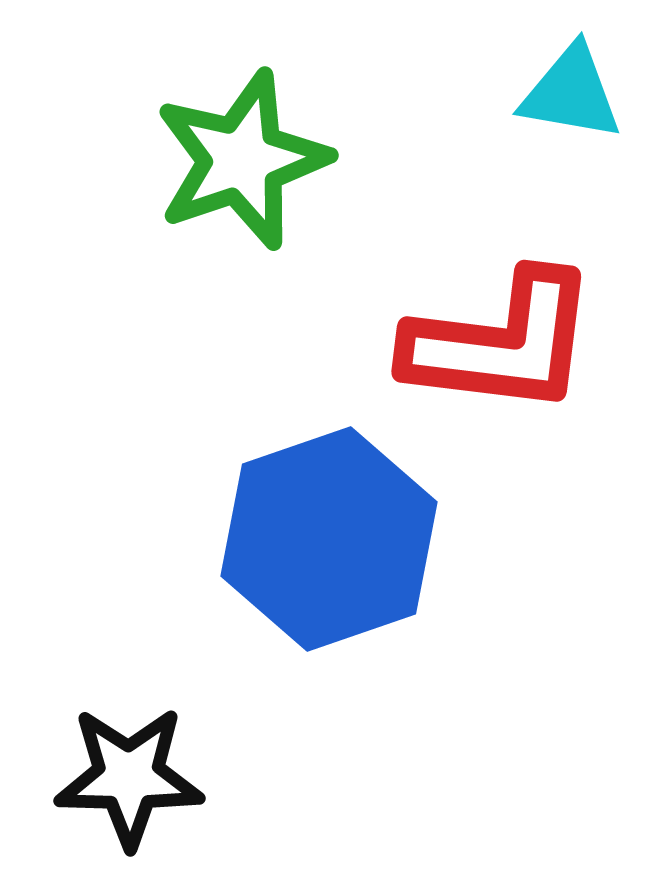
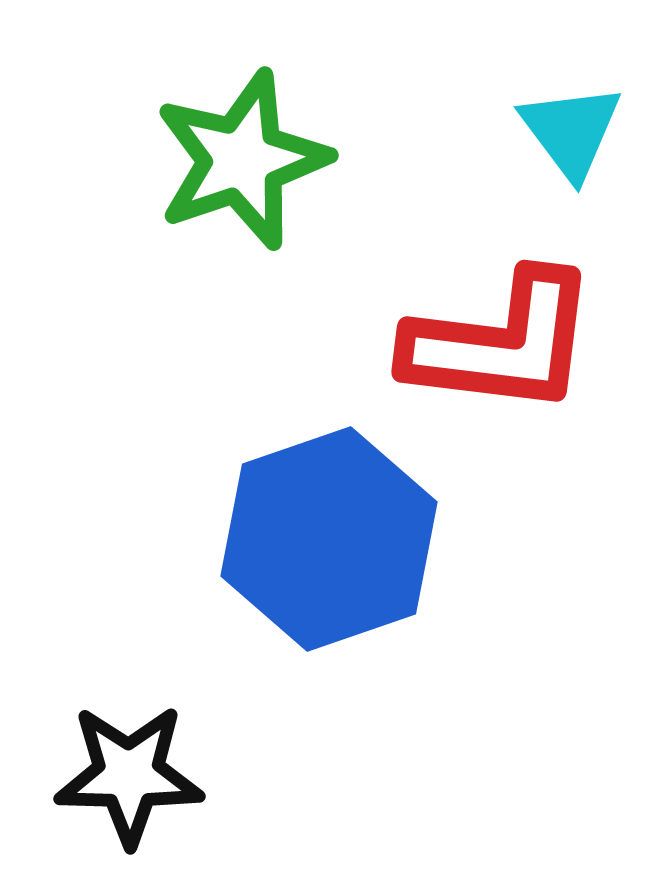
cyan triangle: moved 38 px down; rotated 43 degrees clockwise
black star: moved 2 px up
